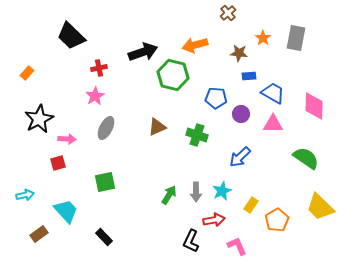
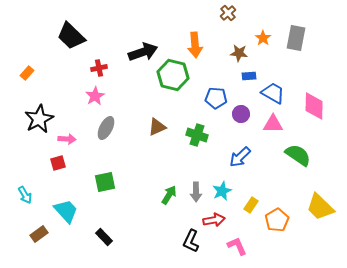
orange arrow: rotated 80 degrees counterclockwise
green semicircle: moved 8 px left, 3 px up
cyan arrow: rotated 72 degrees clockwise
